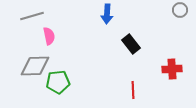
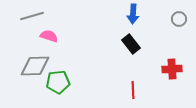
gray circle: moved 1 px left, 9 px down
blue arrow: moved 26 px right
pink semicircle: rotated 60 degrees counterclockwise
